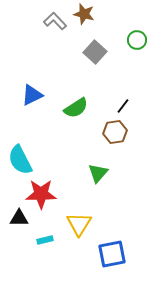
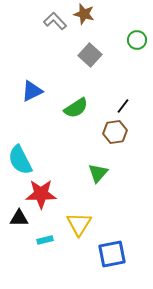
gray square: moved 5 px left, 3 px down
blue triangle: moved 4 px up
